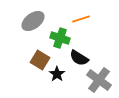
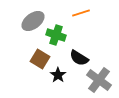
orange line: moved 6 px up
green cross: moved 4 px left, 3 px up
brown square: moved 1 px up
black star: moved 1 px right, 1 px down
